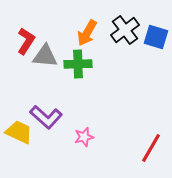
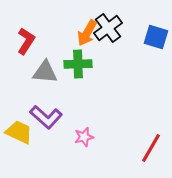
black cross: moved 17 px left, 2 px up
gray triangle: moved 16 px down
